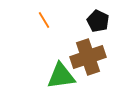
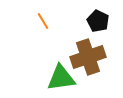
orange line: moved 1 px left, 1 px down
green triangle: moved 2 px down
